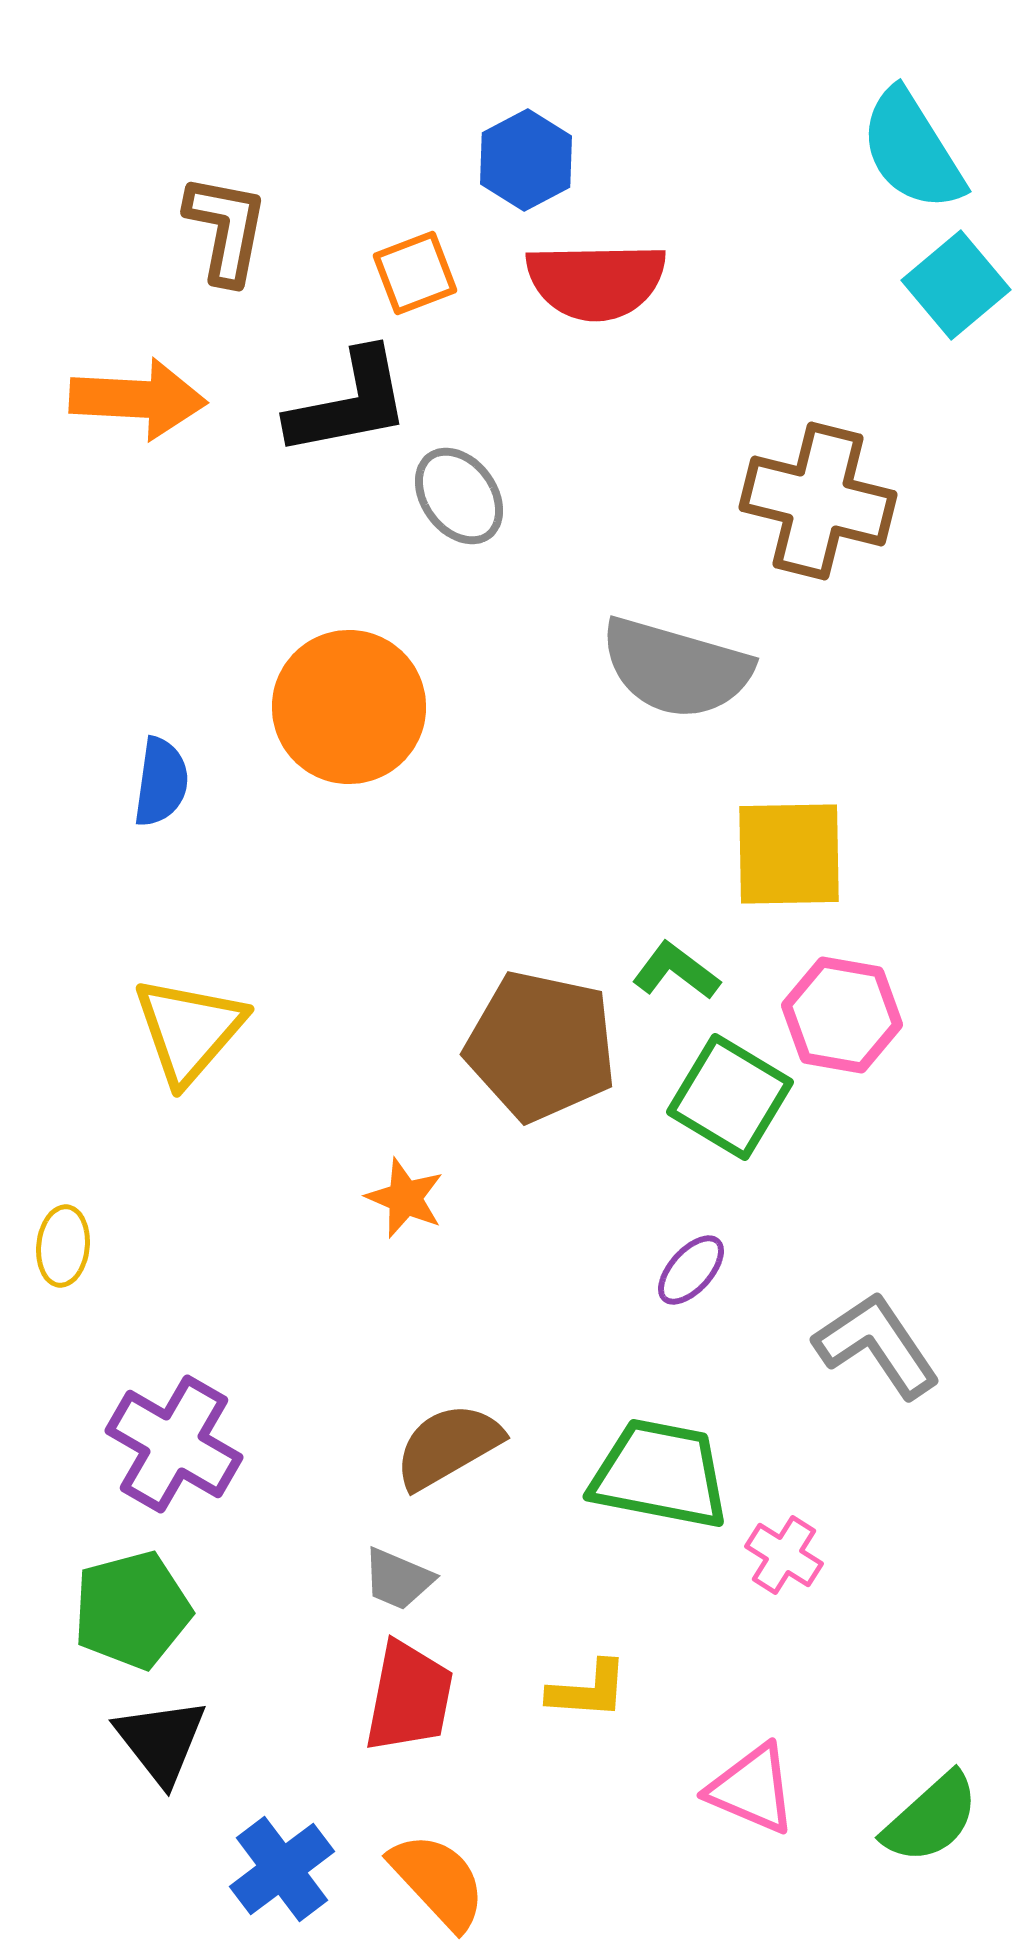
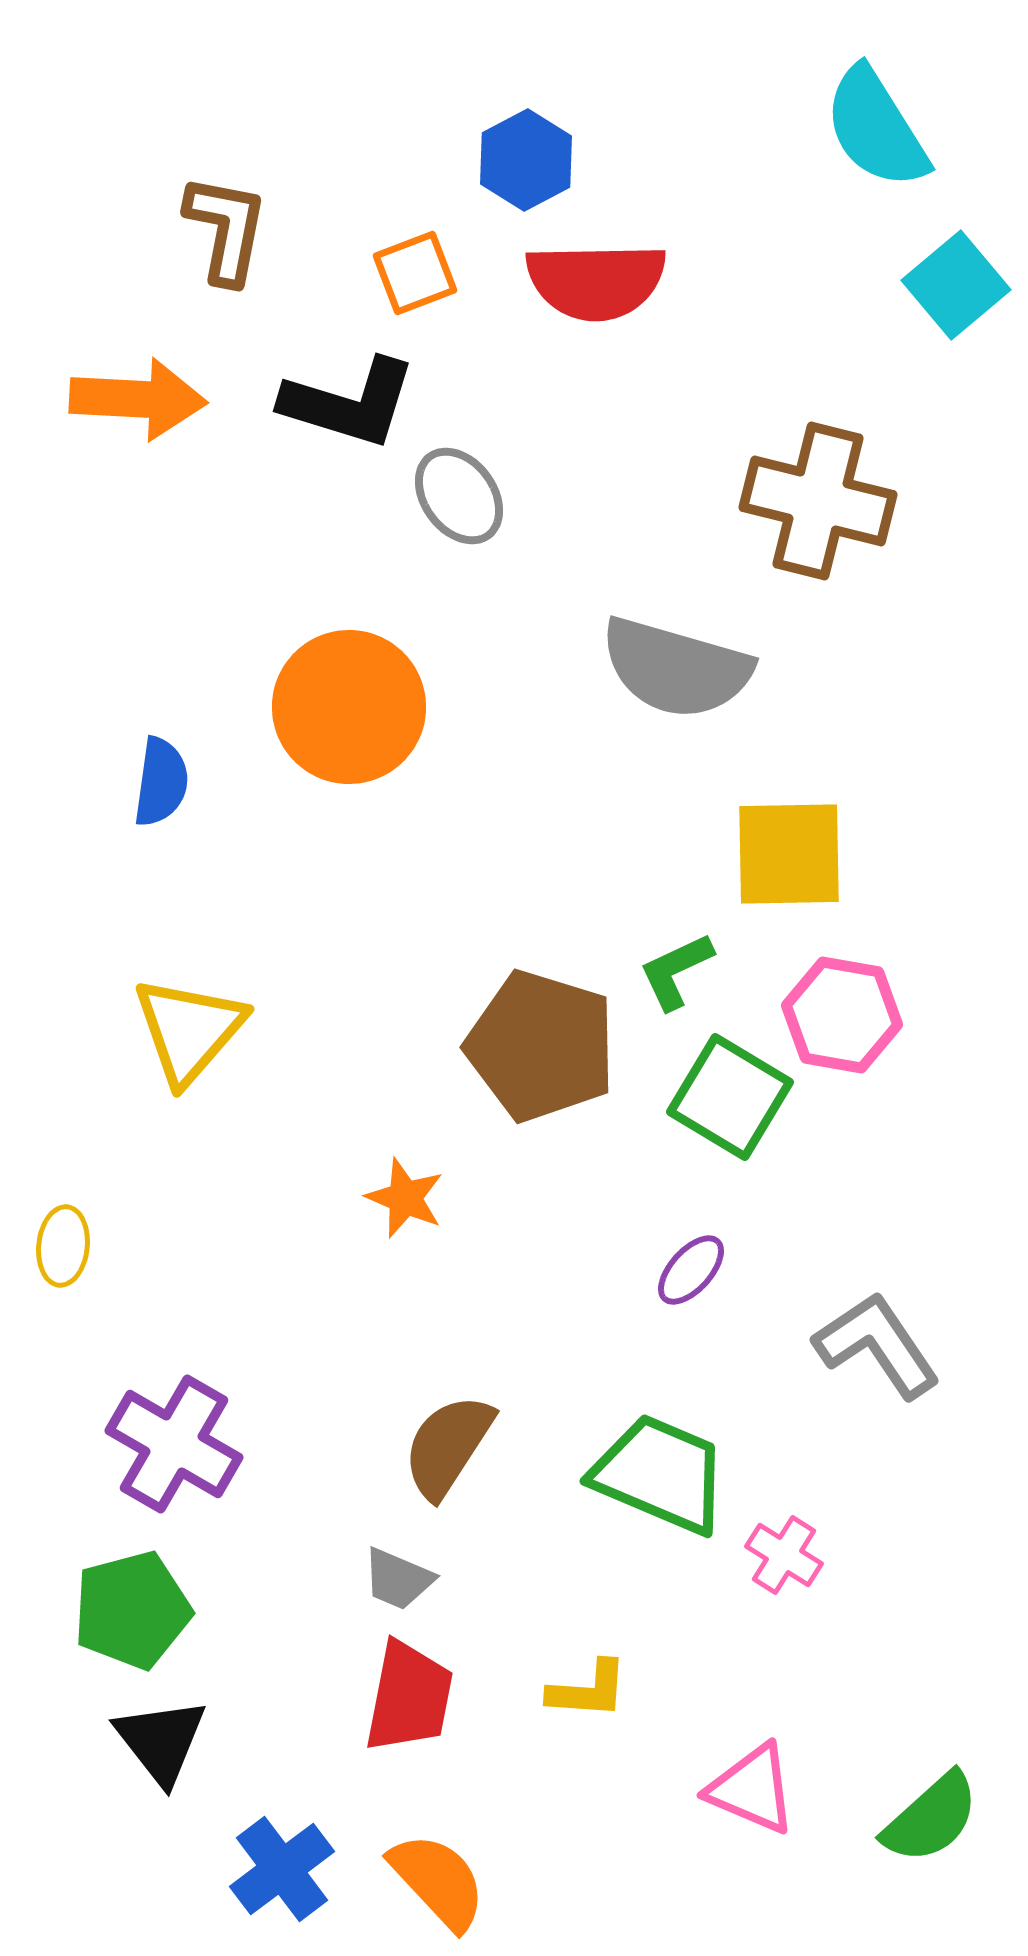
cyan semicircle: moved 36 px left, 22 px up
black L-shape: rotated 28 degrees clockwise
green L-shape: rotated 62 degrees counterclockwise
brown pentagon: rotated 5 degrees clockwise
brown semicircle: rotated 27 degrees counterclockwise
green trapezoid: rotated 12 degrees clockwise
